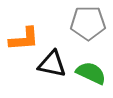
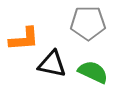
green semicircle: moved 2 px right, 1 px up
